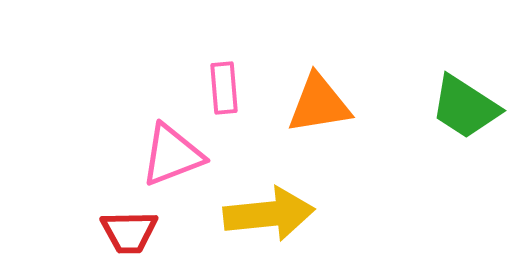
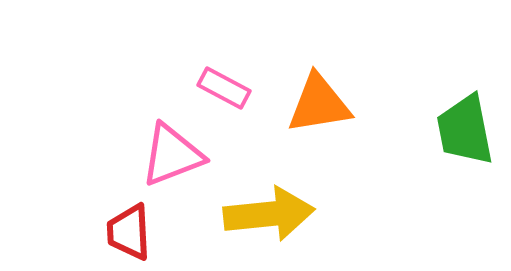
pink rectangle: rotated 57 degrees counterclockwise
green trapezoid: moved 23 px down; rotated 46 degrees clockwise
red trapezoid: rotated 88 degrees clockwise
